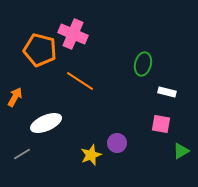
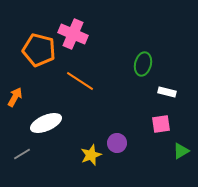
orange pentagon: moved 1 px left
pink square: rotated 18 degrees counterclockwise
